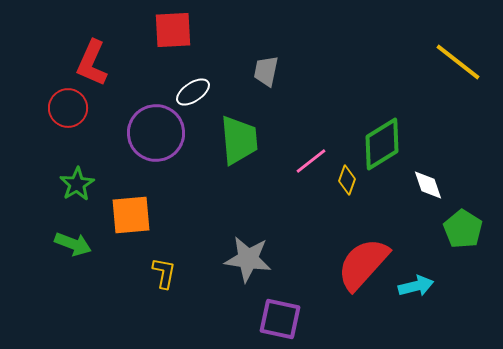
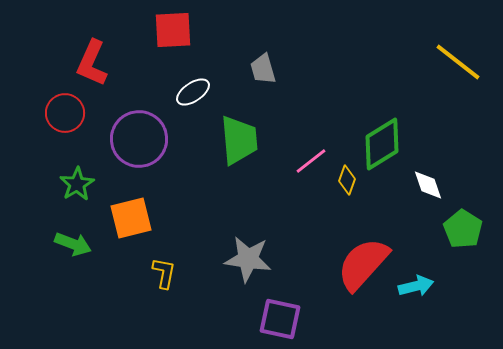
gray trapezoid: moved 3 px left, 2 px up; rotated 28 degrees counterclockwise
red circle: moved 3 px left, 5 px down
purple circle: moved 17 px left, 6 px down
orange square: moved 3 px down; rotated 9 degrees counterclockwise
